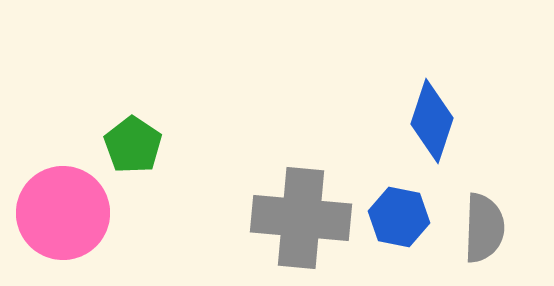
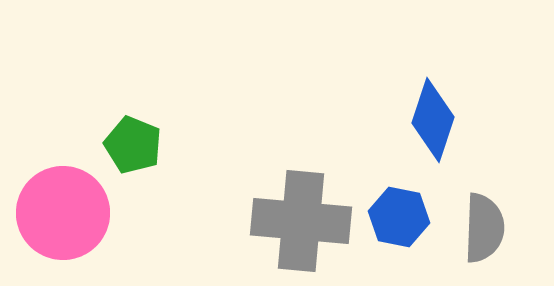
blue diamond: moved 1 px right, 1 px up
green pentagon: rotated 12 degrees counterclockwise
gray cross: moved 3 px down
